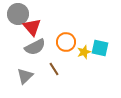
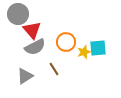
red triangle: moved 3 px down
cyan square: moved 2 px left; rotated 18 degrees counterclockwise
gray triangle: rotated 12 degrees clockwise
